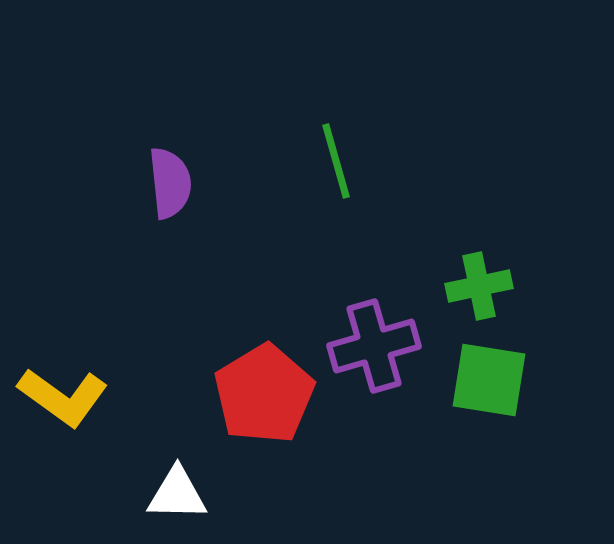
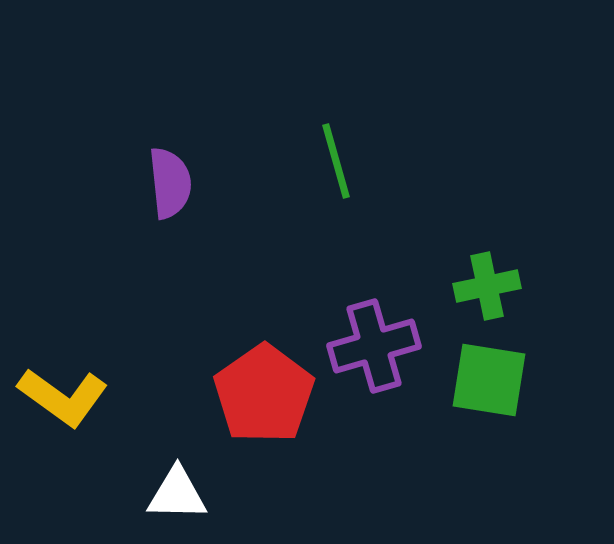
green cross: moved 8 px right
red pentagon: rotated 4 degrees counterclockwise
